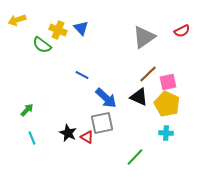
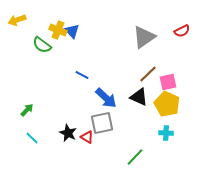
blue triangle: moved 9 px left, 3 px down
cyan line: rotated 24 degrees counterclockwise
